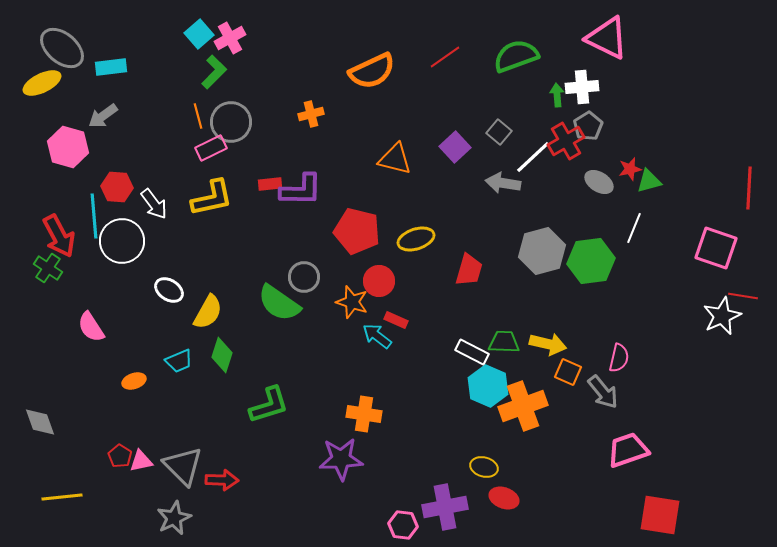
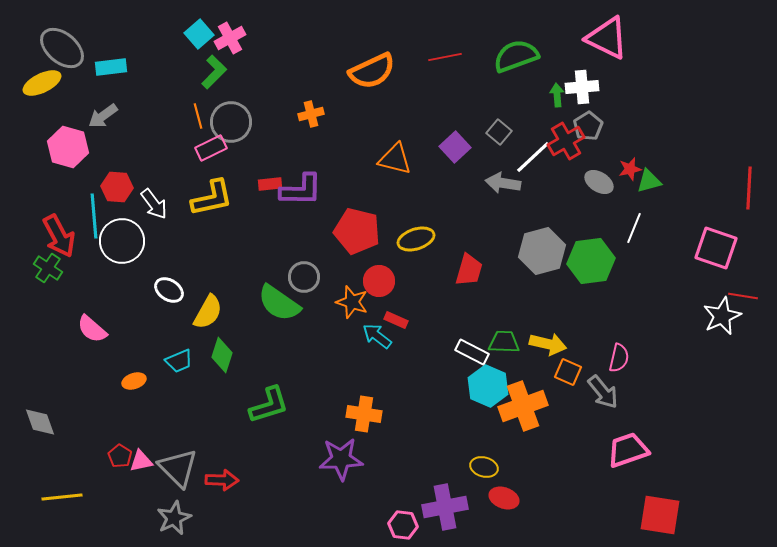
red line at (445, 57): rotated 24 degrees clockwise
pink semicircle at (91, 327): moved 1 px right, 2 px down; rotated 16 degrees counterclockwise
gray triangle at (183, 466): moved 5 px left, 2 px down
